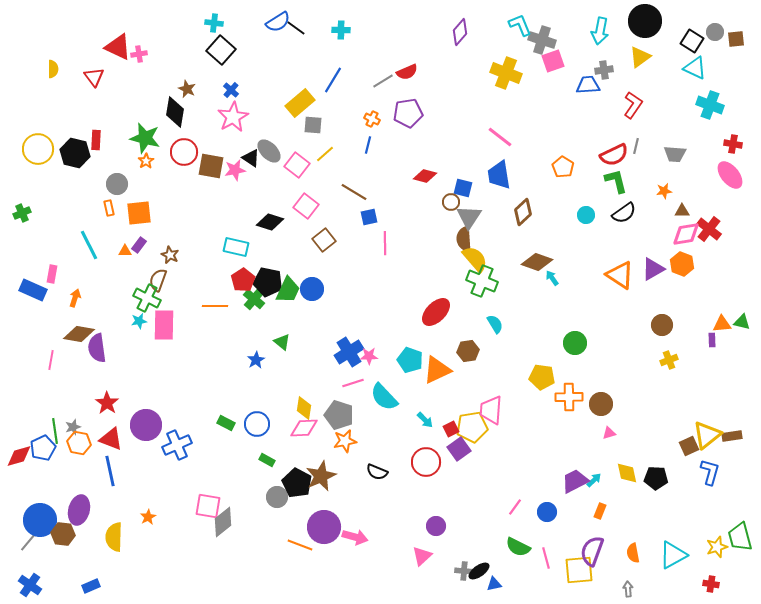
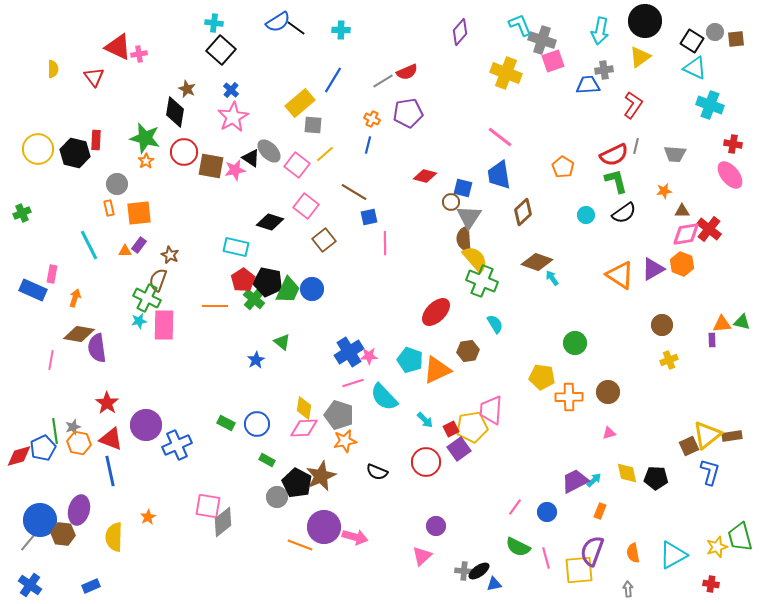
brown circle at (601, 404): moved 7 px right, 12 px up
